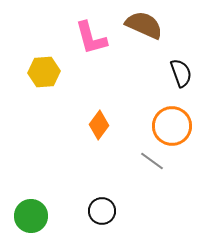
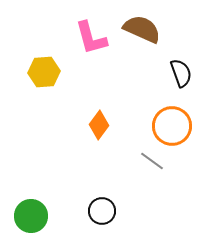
brown semicircle: moved 2 px left, 4 px down
